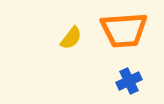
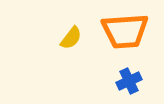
orange trapezoid: moved 1 px right, 1 px down
